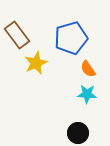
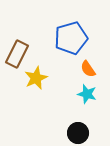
brown rectangle: moved 19 px down; rotated 64 degrees clockwise
yellow star: moved 15 px down
cyan star: rotated 12 degrees clockwise
